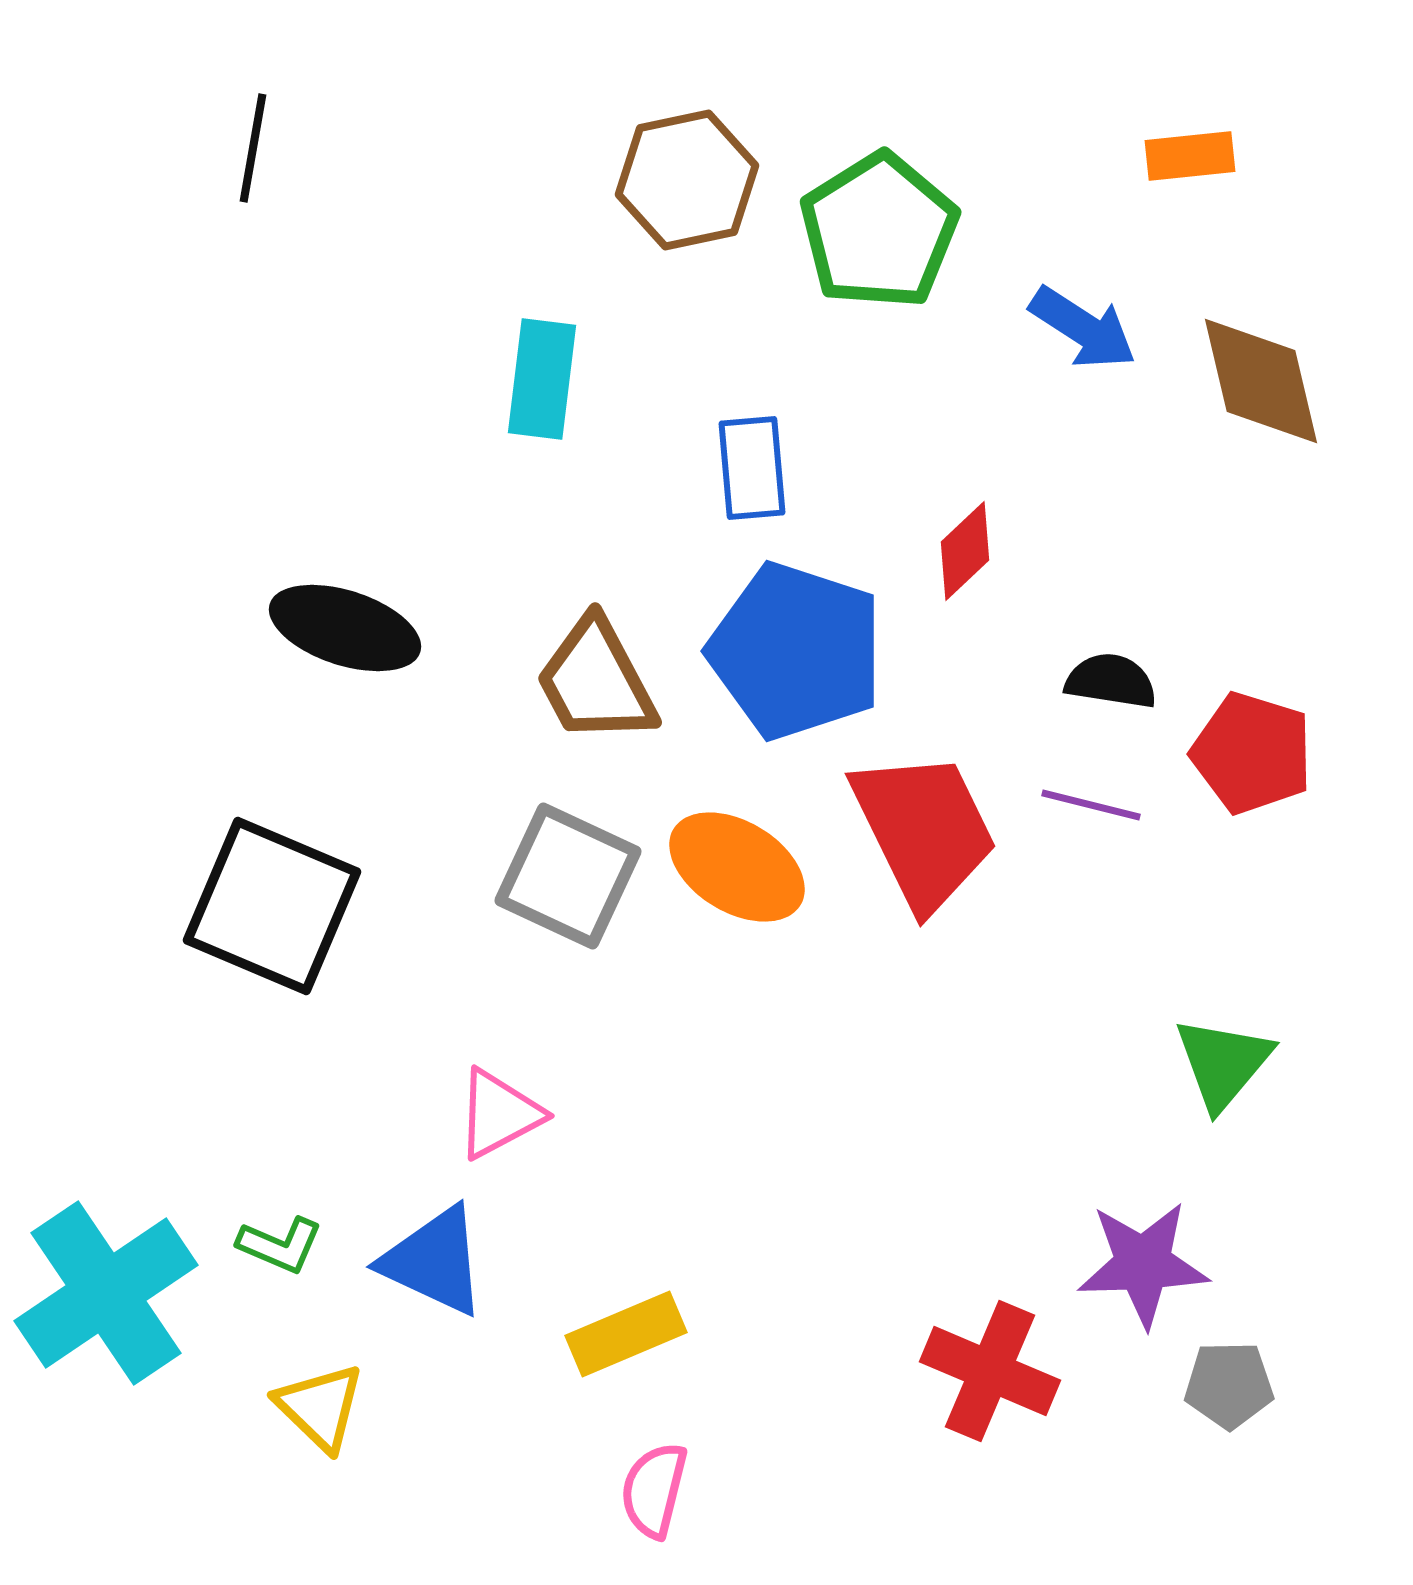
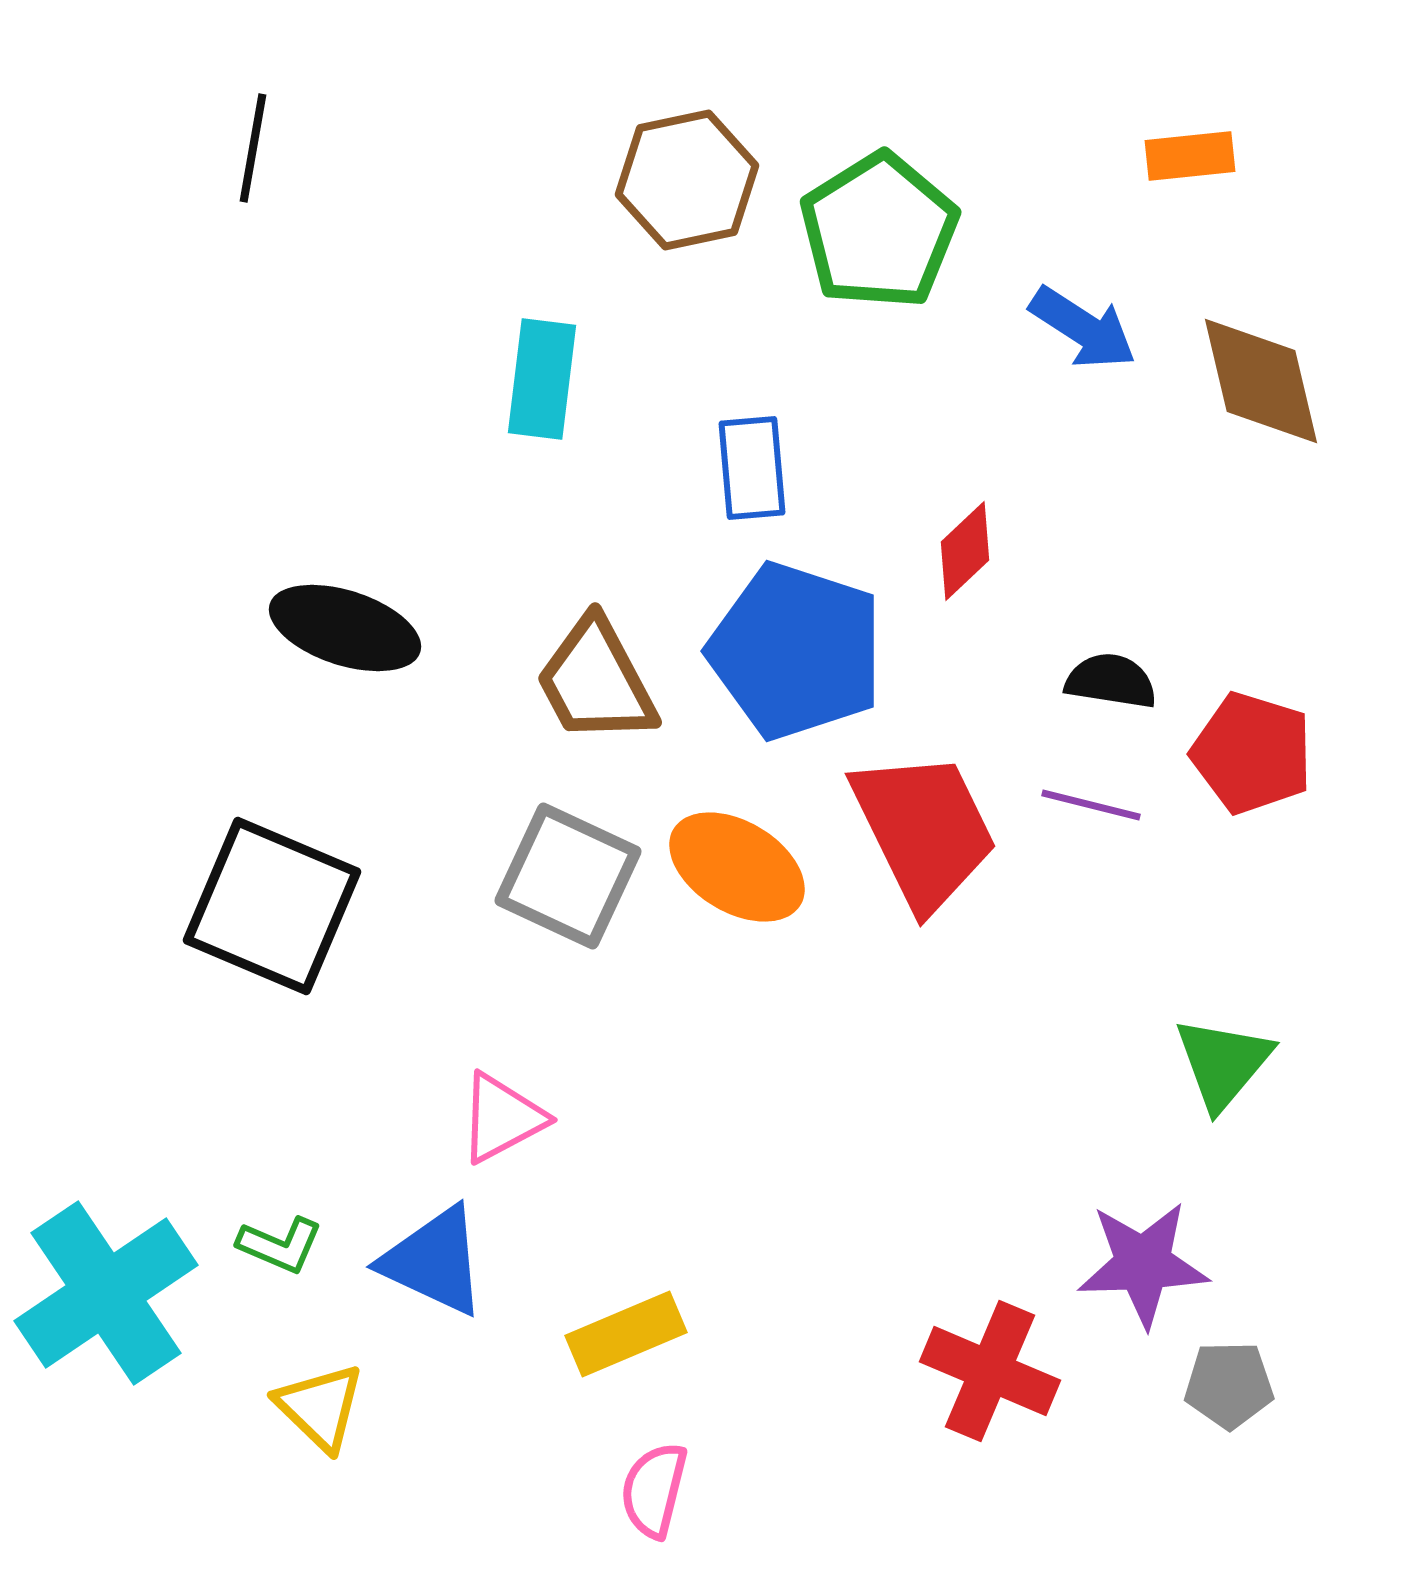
pink triangle: moved 3 px right, 4 px down
